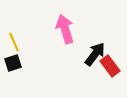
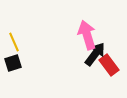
pink arrow: moved 22 px right, 6 px down
red rectangle: moved 1 px left, 1 px up
